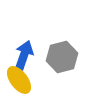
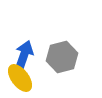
yellow ellipse: moved 1 px right, 2 px up
